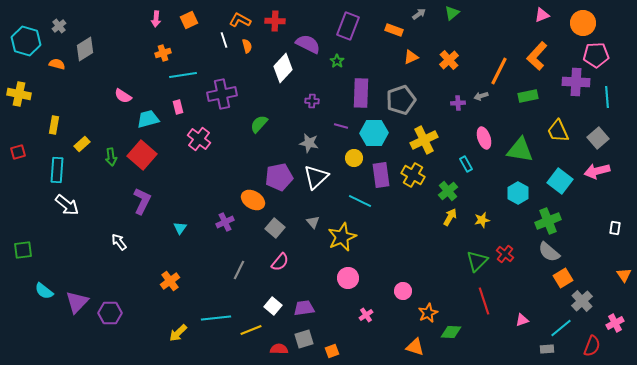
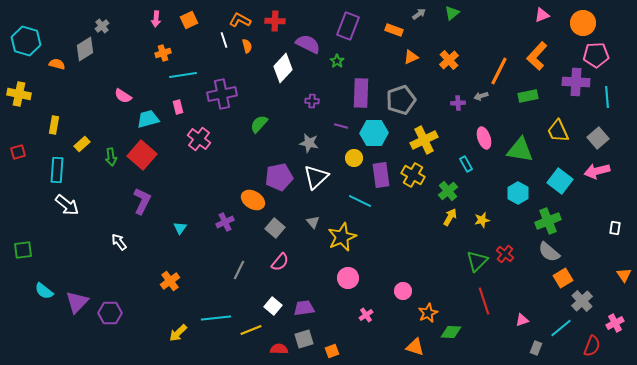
gray cross at (59, 26): moved 43 px right
gray rectangle at (547, 349): moved 11 px left, 1 px up; rotated 64 degrees counterclockwise
